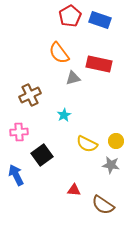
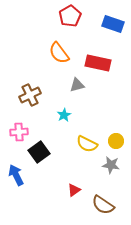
blue rectangle: moved 13 px right, 4 px down
red rectangle: moved 1 px left, 1 px up
gray triangle: moved 4 px right, 7 px down
black square: moved 3 px left, 3 px up
red triangle: rotated 40 degrees counterclockwise
